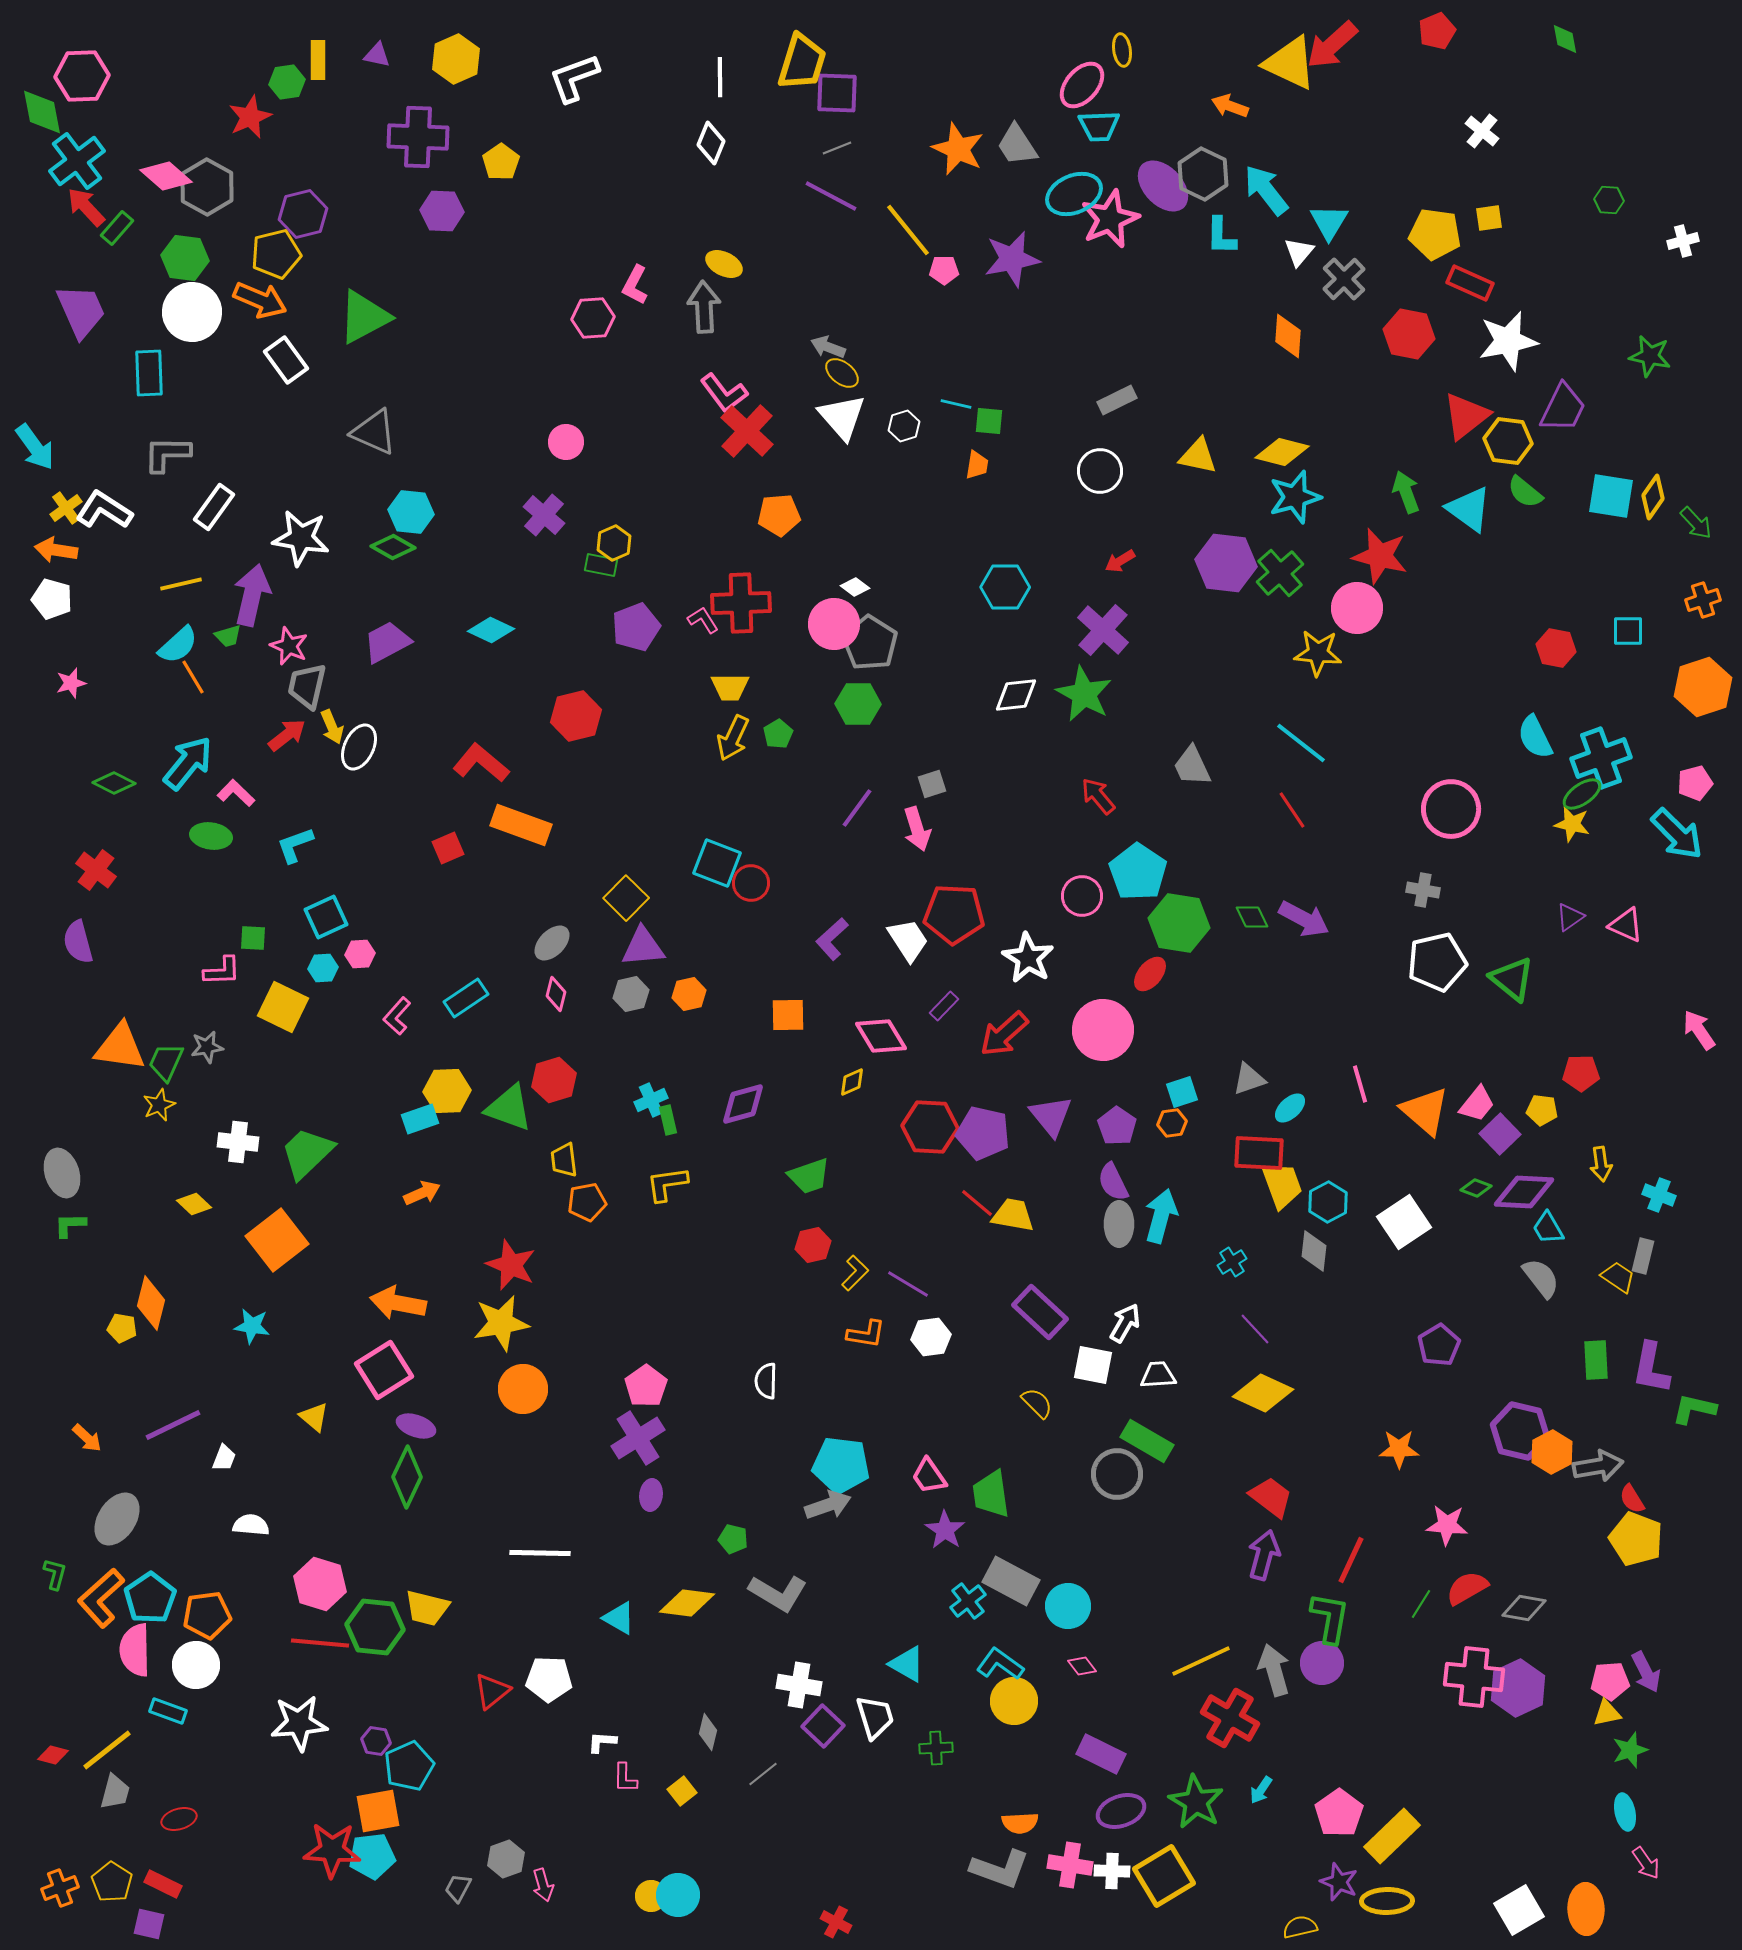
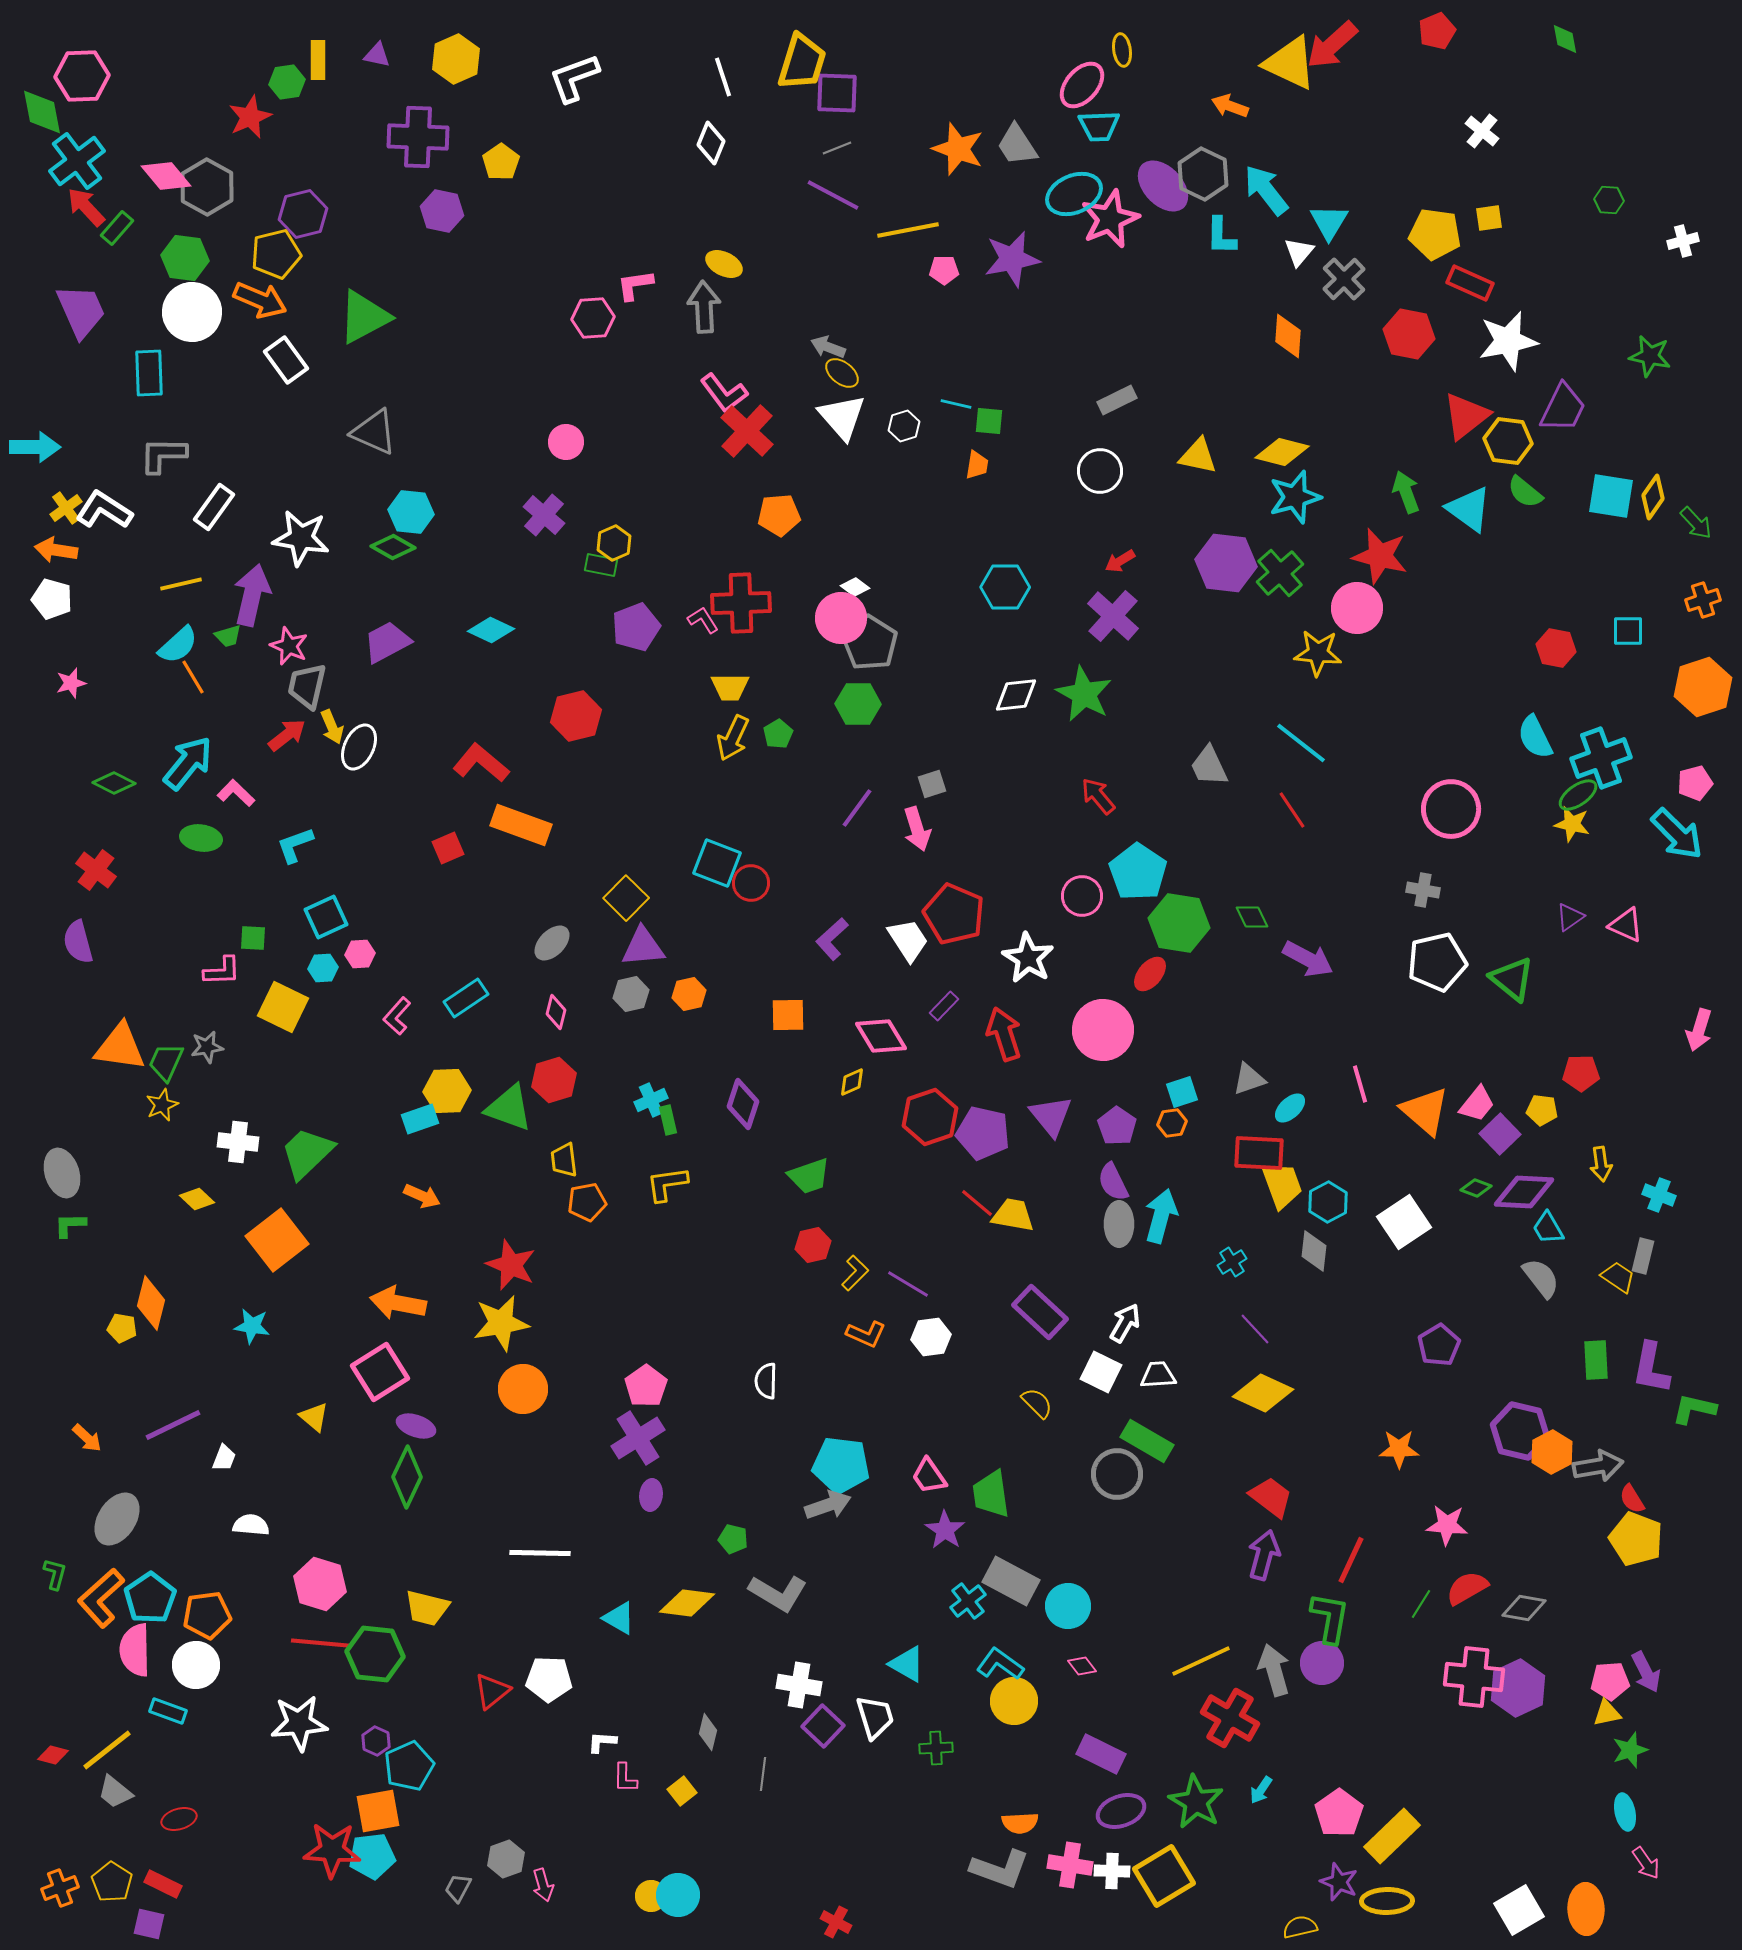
white line at (720, 77): moved 3 px right; rotated 18 degrees counterclockwise
orange star at (958, 149): rotated 4 degrees counterclockwise
pink diamond at (166, 176): rotated 9 degrees clockwise
purple line at (831, 196): moved 2 px right, 1 px up
purple hexagon at (442, 211): rotated 9 degrees clockwise
yellow line at (908, 230): rotated 62 degrees counterclockwise
pink L-shape at (635, 285): rotated 54 degrees clockwise
cyan arrow at (35, 447): rotated 54 degrees counterclockwise
gray L-shape at (167, 454): moved 4 px left, 1 px down
pink circle at (834, 624): moved 7 px right, 6 px up
purple cross at (1103, 630): moved 10 px right, 14 px up
gray trapezoid at (1192, 766): moved 17 px right
green ellipse at (1582, 794): moved 4 px left, 1 px down
green ellipse at (211, 836): moved 10 px left, 2 px down
red pentagon at (954, 914): rotated 20 degrees clockwise
purple arrow at (1304, 919): moved 4 px right, 40 px down
pink diamond at (556, 994): moved 18 px down
pink arrow at (1699, 1030): rotated 129 degrees counterclockwise
red arrow at (1004, 1034): rotated 114 degrees clockwise
purple diamond at (743, 1104): rotated 57 degrees counterclockwise
yellow star at (159, 1105): moved 3 px right
red hexagon at (930, 1127): moved 10 px up; rotated 22 degrees counterclockwise
orange arrow at (422, 1193): moved 3 px down; rotated 48 degrees clockwise
yellow diamond at (194, 1204): moved 3 px right, 5 px up
orange L-shape at (866, 1334): rotated 15 degrees clockwise
white square at (1093, 1365): moved 8 px right, 7 px down; rotated 15 degrees clockwise
pink square at (384, 1370): moved 4 px left, 2 px down
green hexagon at (375, 1627): moved 27 px down
purple hexagon at (376, 1741): rotated 16 degrees clockwise
gray line at (763, 1774): rotated 44 degrees counterclockwise
gray trapezoid at (115, 1792): rotated 114 degrees clockwise
